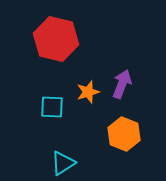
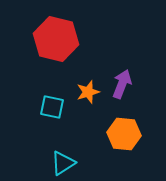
cyan square: rotated 10 degrees clockwise
orange hexagon: rotated 16 degrees counterclockwise
